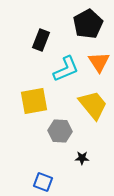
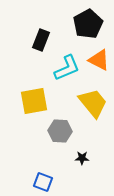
orange triangle: moved 2 px up; rotated 30 degrees counterclockwise
cyan L-shape: moved 1 px right, 1 px up
yellow trapezoid: moved 2 px up
